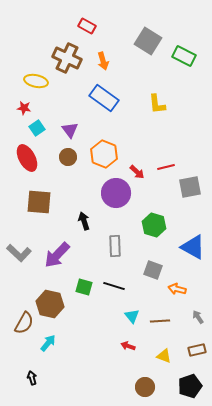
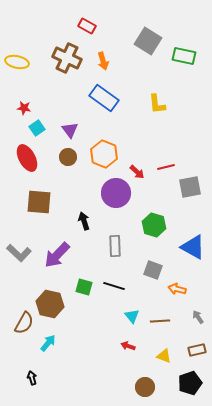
green rectangle at (184, 56): rotated 15 degrees counterclockwise
yellow ellipse at (36, 81): moved 19 px left, 19 px up
black pentagon at (190, 386): moved 3 px up
